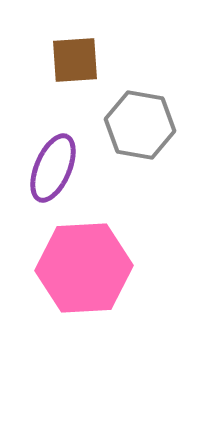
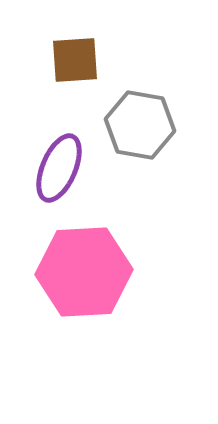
purple ellipse: moved 6 px right
pink hexagon: moved 4 px down
